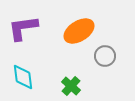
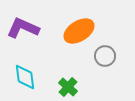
purple L-shape: rotated 32 degrees clockwise
cyan diamond: moved 2 px right
green cross: moved 3 px left, 1 px down
